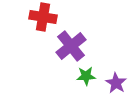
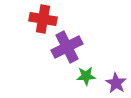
red cross: moved 2 px down
purple cross: moved 4 px left, 1 px down; rotated 12 degrees clockwise
